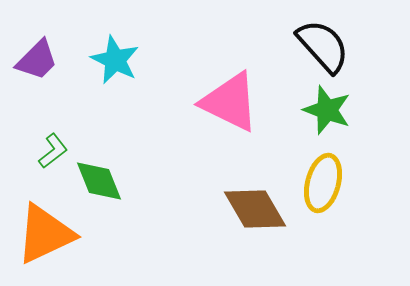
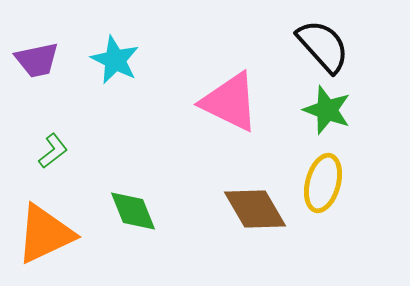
purple trapezoid: rotated 33 degrees clockwise
green diamond: moved 34 px right, 30 px down
